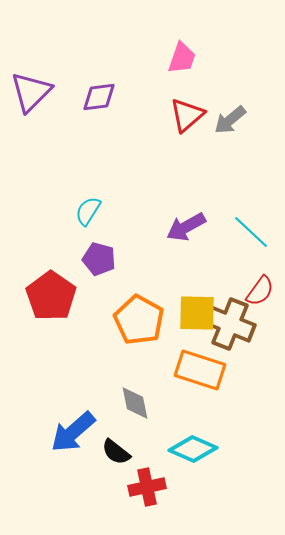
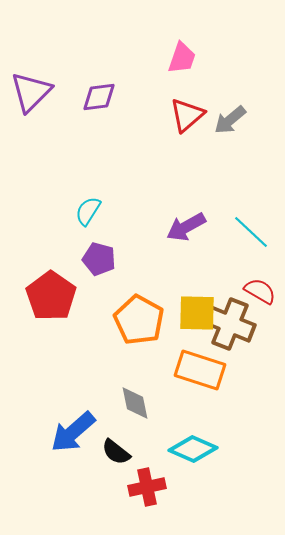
red semicircle: rotated 96 degrees counterclockwise
